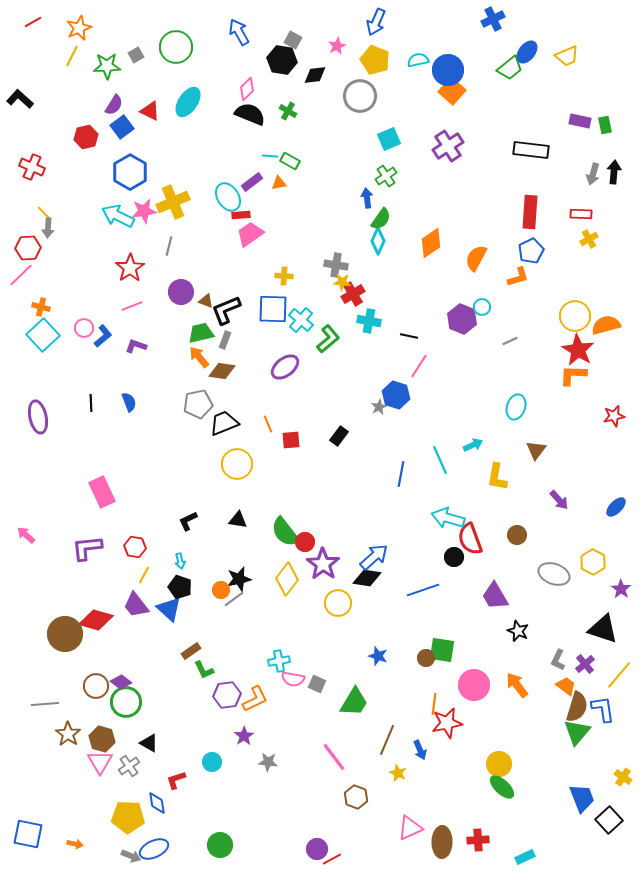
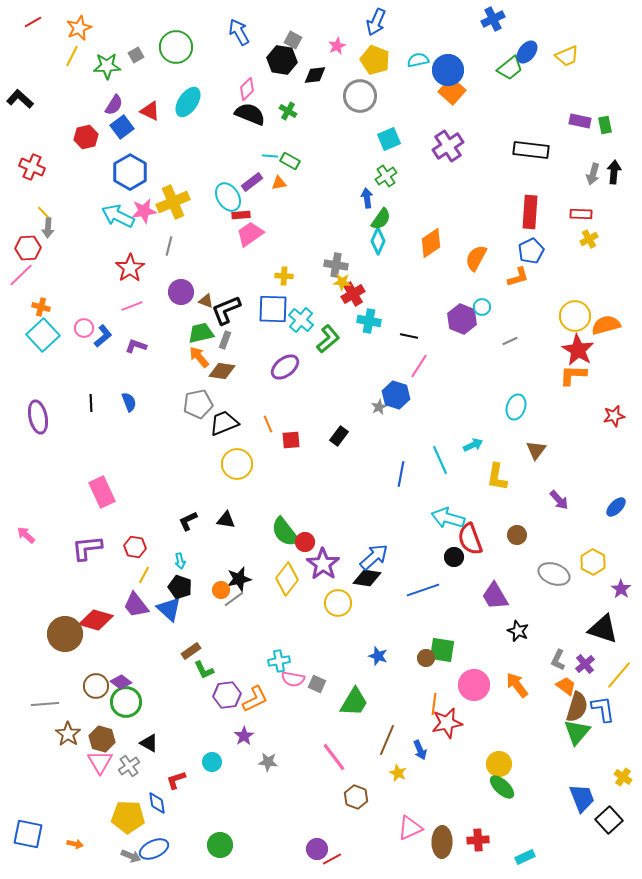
black triangle at (238, 520): moved 12 px left
